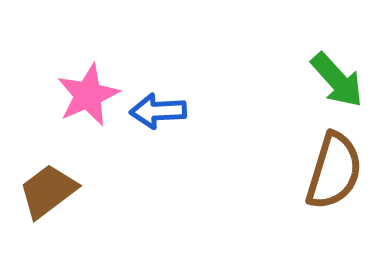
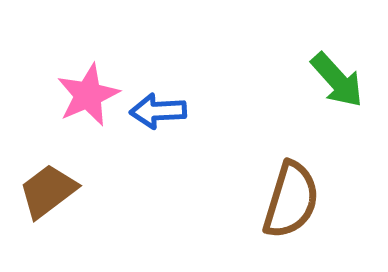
brown semicircle: moved 43 px left, 29 px down
